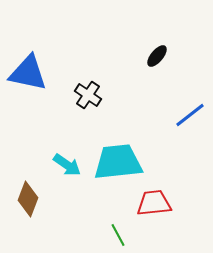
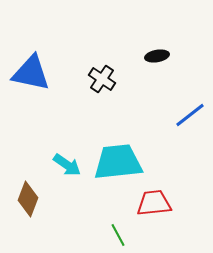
black ellipse: rotated 40 degrees clockwise
blue triangle: moved 3 px right
black cross: moved 14 px right, 16 px up
